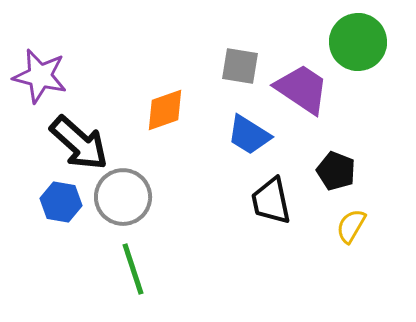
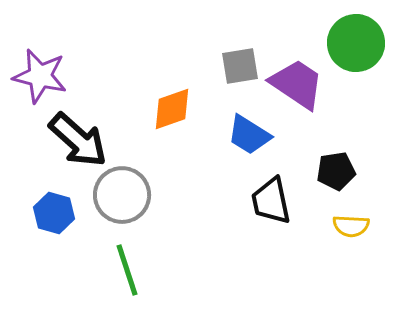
green circle: moved 2 px left, 1 px down
gray square: rotated 18 degrees counterclockwise
purple trapezoid: moved 5 px left, 5 px up
orange diamond: moved 7 px right, 1 px up
black arrow: moved 1 px left, 3 px up
black pentagon: rotated 30 degrees counterclockwise
gray circle: moved 1 px left, 2 px up
blue hexagon: moved 7 px left, 11 px down; rotated 6 degrees clockwise
yellow semicircle: rotated 117 degrees counterclockwise
green line: moved 6 px left, 1 px down
